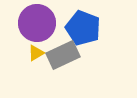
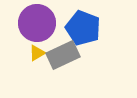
yellow triangle: moved 1 px right
